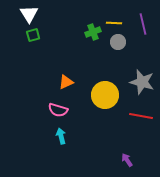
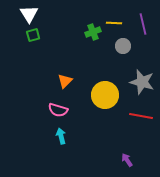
gray circle: moved 5 px right, 4 px down
orange triangle: moved 1 px left, 1 px up; rotated 21 degrees counterclockwise
